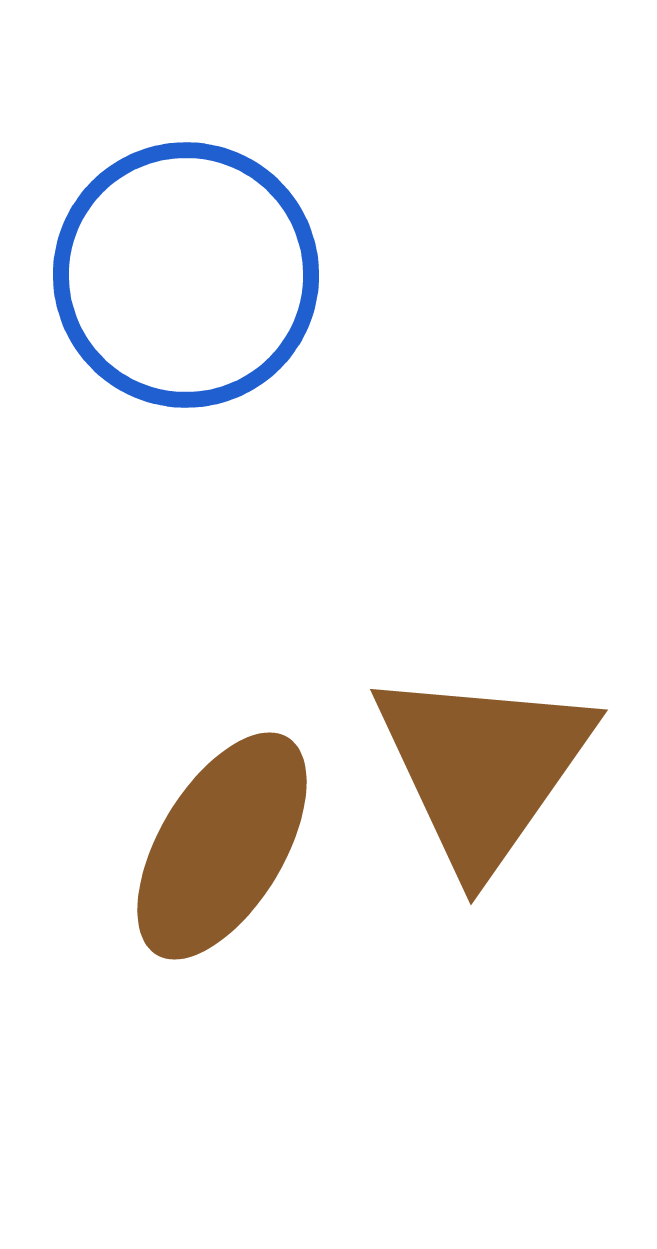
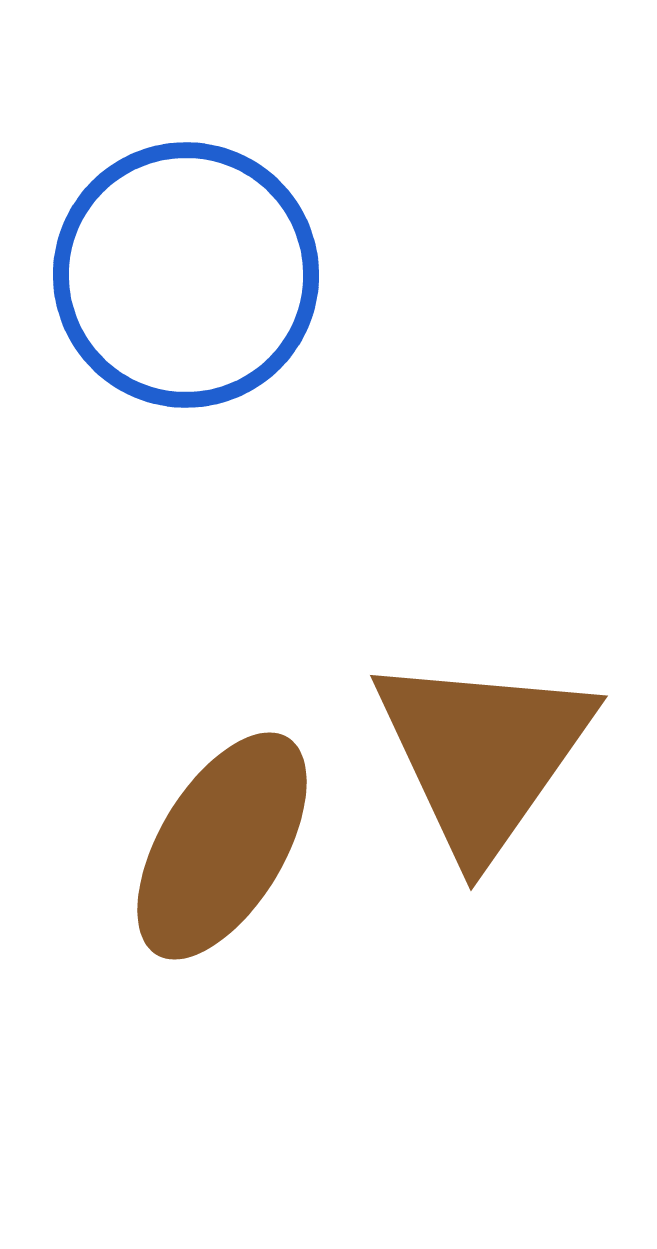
brown triangle: moved 14 px up
